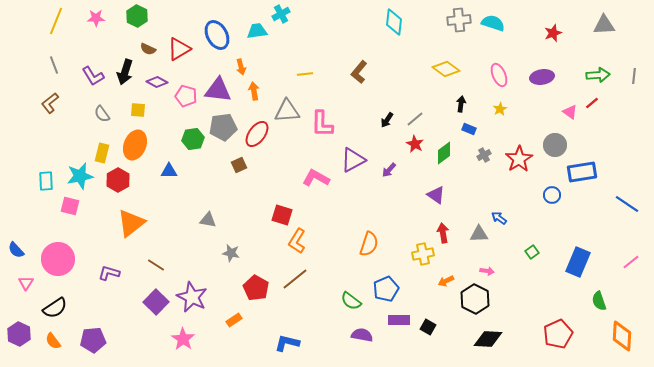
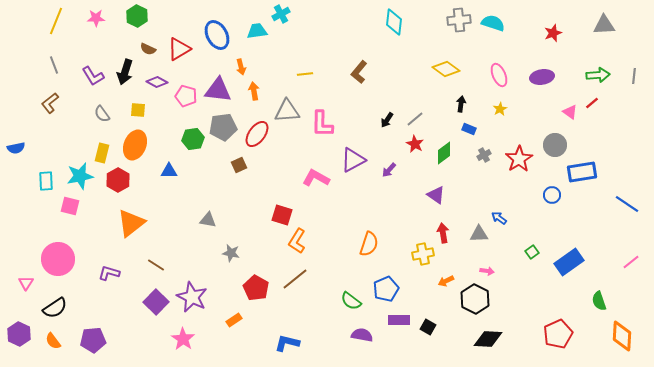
blue semicircle at (16, 250): moved 102 px up; rotated 60 degrees counterclockwise
blue rectangle at (578, 262): moved 9 px left; rotated 32 degrees clockwise
